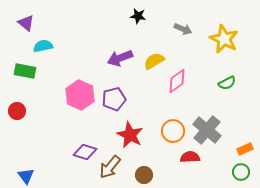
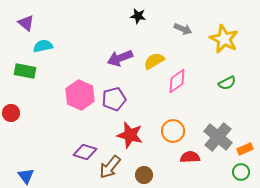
red circle: moved 6 px left, 2 px down
gray cross: moved 11 px right, 7 px down
red star: rotated 12 degrees counterclockwise
